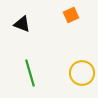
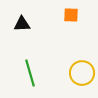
orange square: rotated 28 degrees clockwise
black triangle: rotated 24 degrees counterclockwise
